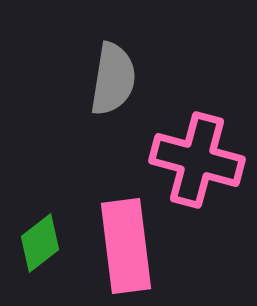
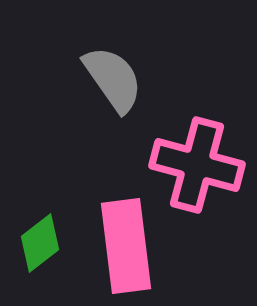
gray semicircle: rotated 44 degrees counterclockwise
pink cross: moved 5 px down
